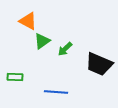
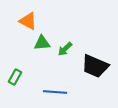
green triangle: moved 2 px down; rotated 30 degrees clockwise
black trapezoid: moved 4 px left, 2 px down
green rectangle: rotated 63 degrees counterclockwise
blue line: moved 1 px left
